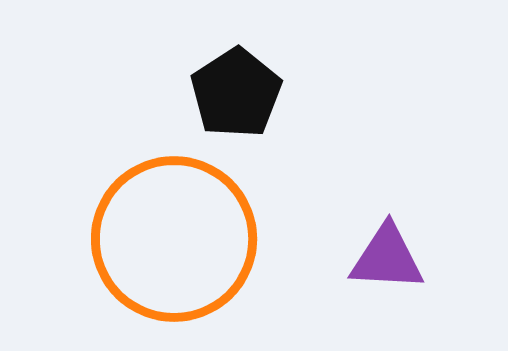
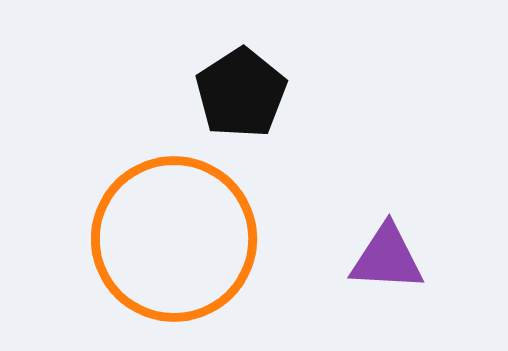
black pentagon: moved 5 px right
